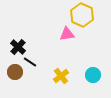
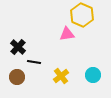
black line: moved 4 px right; rotated 24 degrees counterclockwise
brown circle: moved 2 px right, 5 px down
